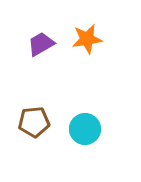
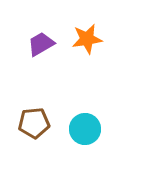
brown pentagon: moved 1 px down
